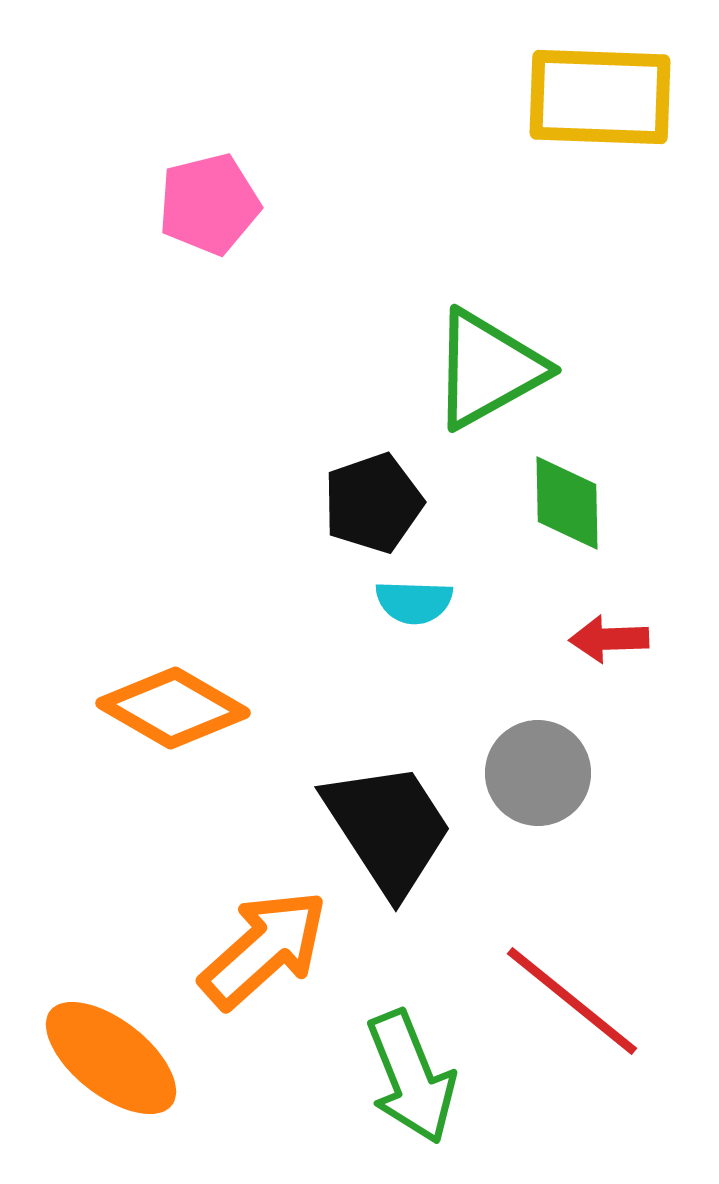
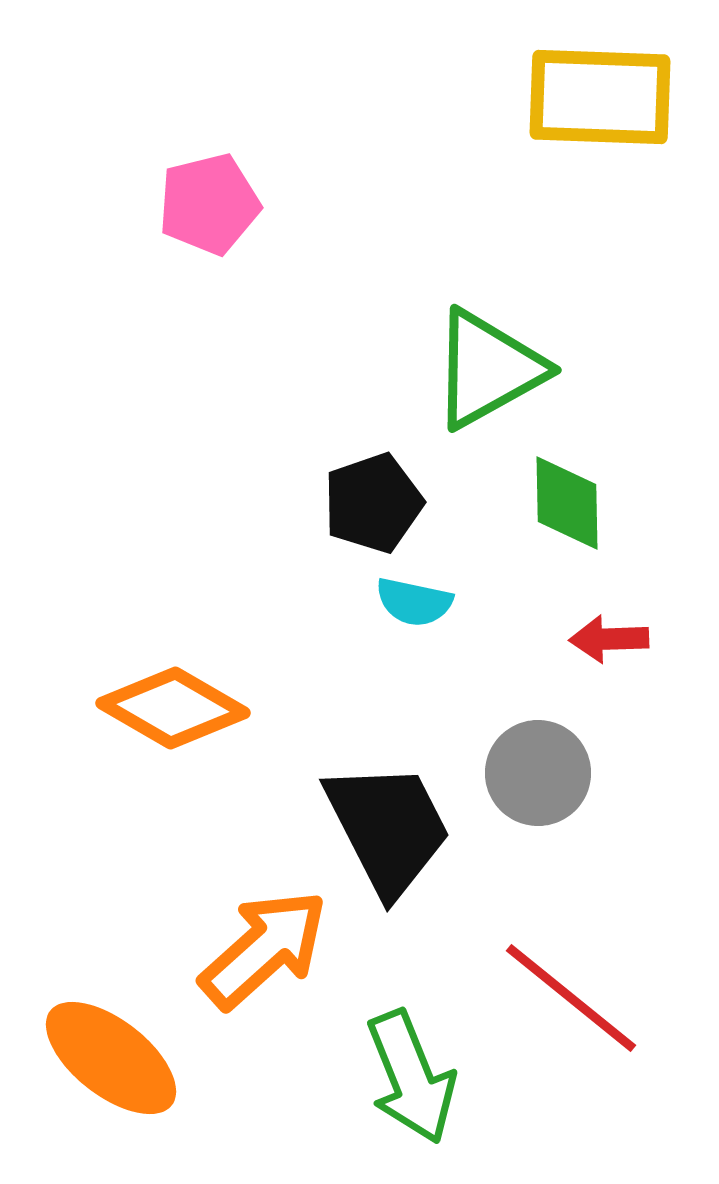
cyan semicircle: rotated 10 degrees clockwise
black trapezoid: rotated 6 degrees clockwise
red line: moved 1 px left, 3 px up
